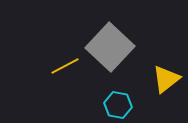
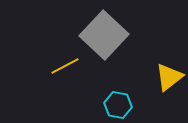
gray square: moved 6 px left, 12 px up
yellow triangle: moved 3 px right, 2 px up
